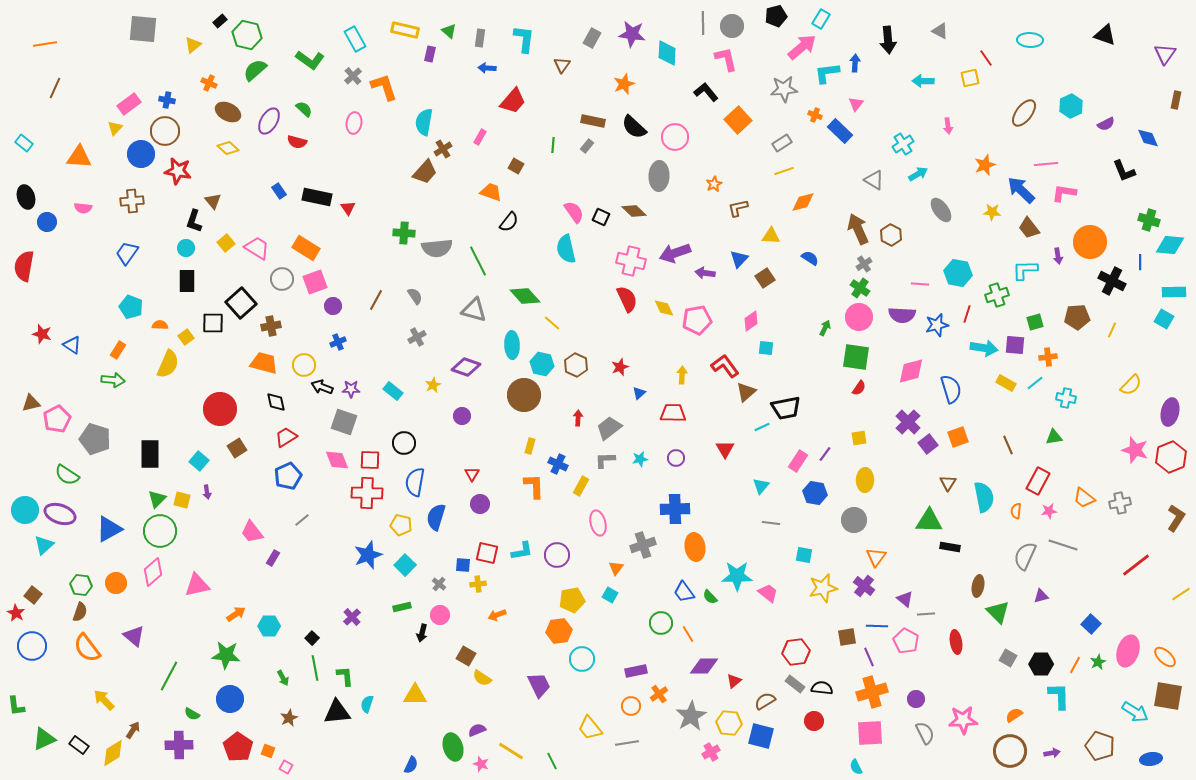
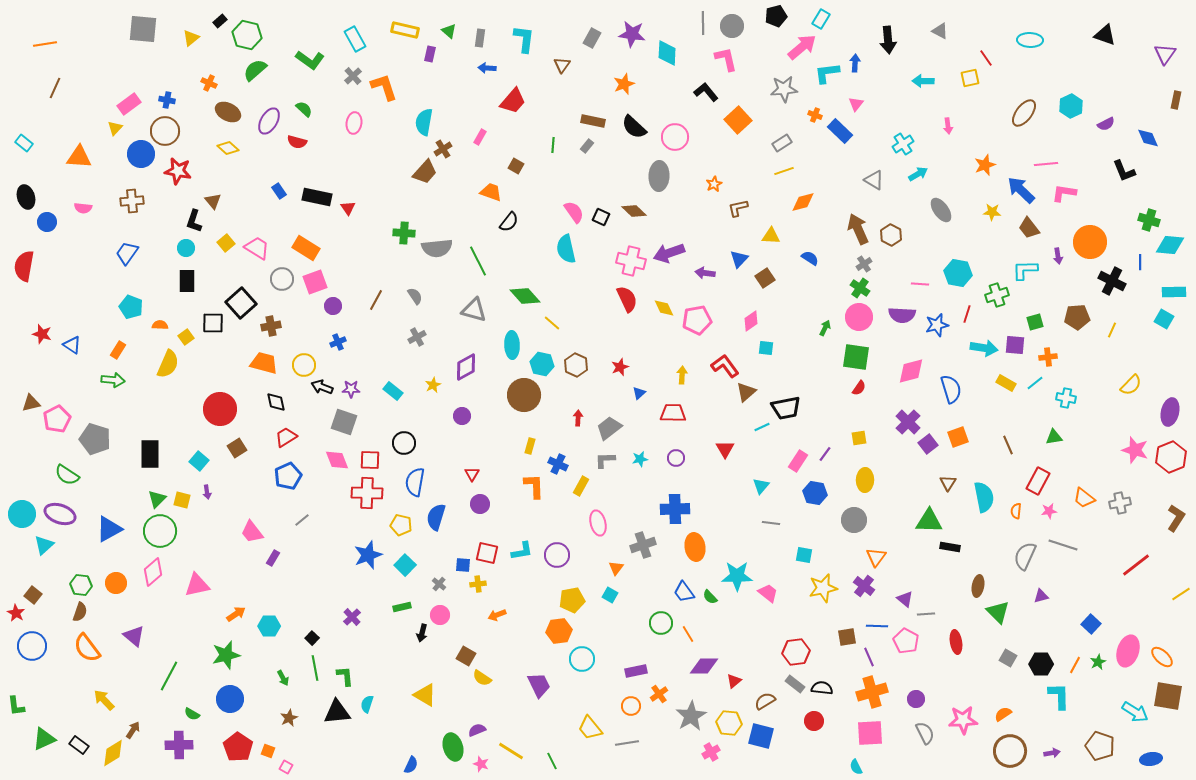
yellow triangle at (193, 45): moved 2 px left, 7 px up
purple arrow at (675, 253): moved 6 px left
purple diamond at (466, 367): rotated 48 degrees counterclockwise
cyan circle at (25, 510): moved 3 px left, 4 px down
green star at (226, 655): rotated 20 degrees counterclockwise
orange ellipse at (1165, 657): moved 3 px left
yellow triangle at (415, 695): moved 10 px right; rotated 30 degrees clockwise
orange semicircle at (1014, 715): moved 11 px left, 1 px up
